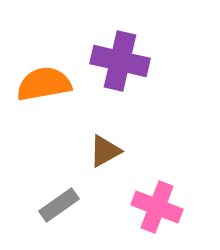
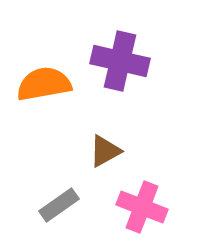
pink cross: moved 15 px left
